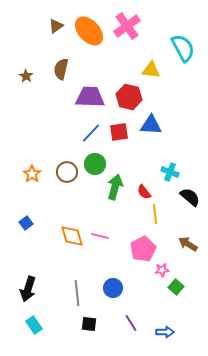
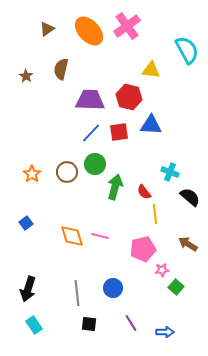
brown triangle: moved 9 px left, 3 px down
cyan semicircle: moved 4 px right, 2 px down
purple trapezoid: moved 3 px down
pink pentagon: rotated 15 degrees clockwise
